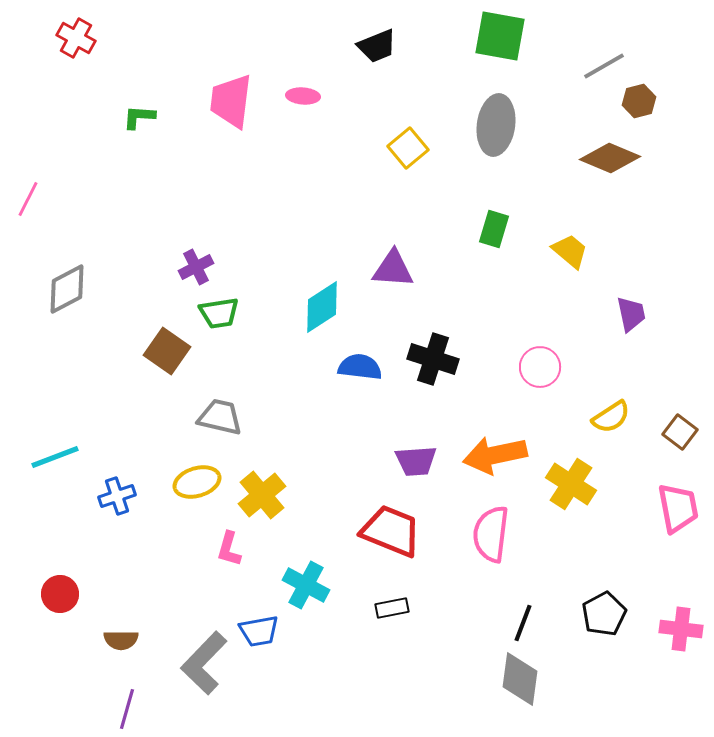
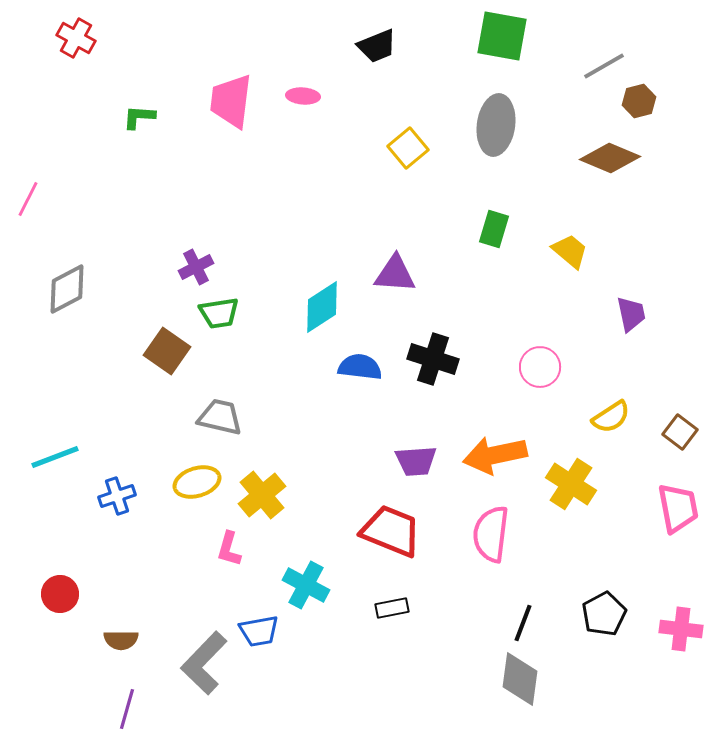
green square at (500, 36): moved 2 px right
purple triangle at (393, 269): moved 2 px right, 5 px down
